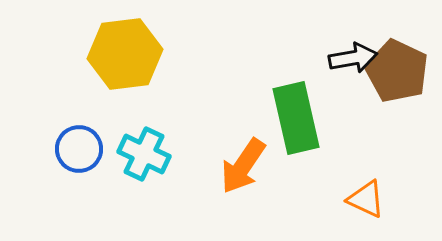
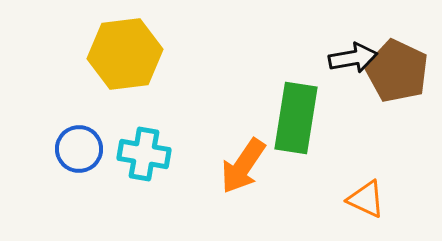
green rectangle: rotated 22 degrees clockwise
cyan cross: rotated 15 degrees counterclockwise
